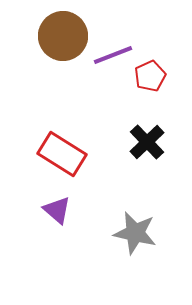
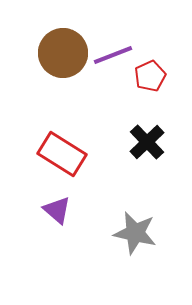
brown circle: moved 17 px down
